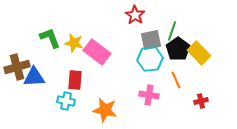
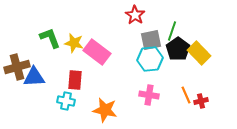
orange line: moved 10 px right, 15 px down
